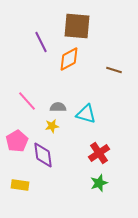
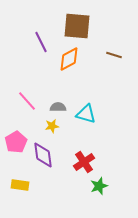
brown line: moved 15 px up
pink pentagon: moved 1 px left, 1 px down
red cross: moved 15 px left, 9 px down
green star: moved 3 px down
